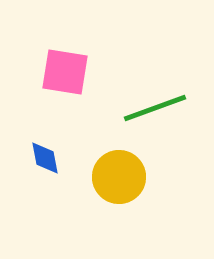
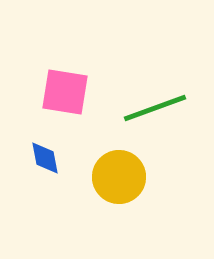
pink square: moved 20 px down
